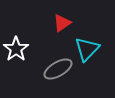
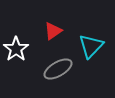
red triangle: moved 9 px left, 8 px down
cyan triangle: moved 4 px right, 3 px up
